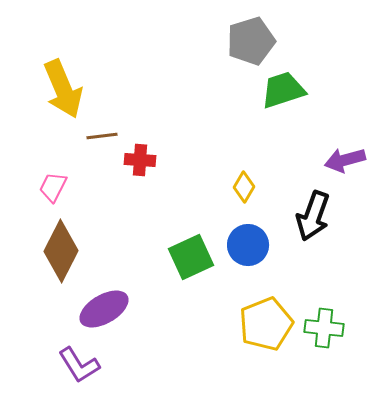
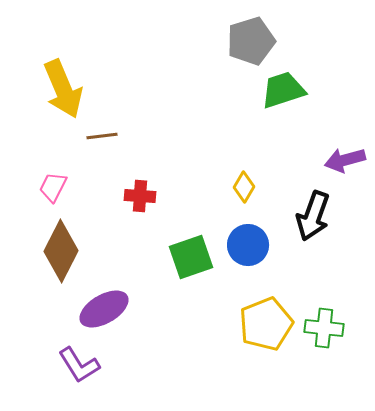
red cross: moved 36 px down
green square: rotated 6 degrees clockwise
